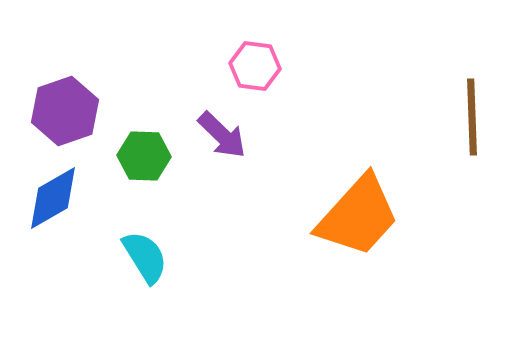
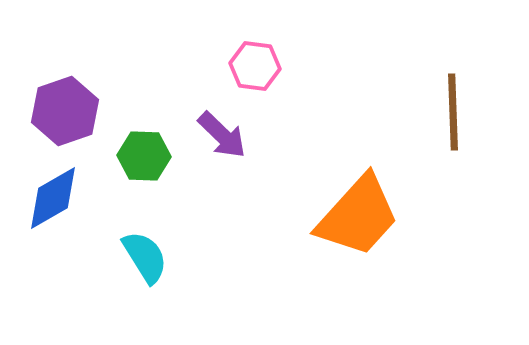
brown line: moved 19 px left, 5 px up
